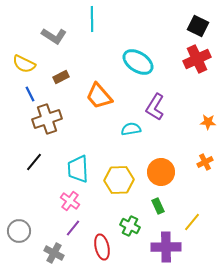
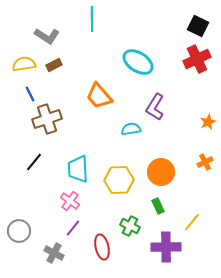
gray L-shape: moved 7 px left
yellow semicircle: rotated 145 degrees clockwise
brown rectangle: moved 7 px left, 12 px up
orange star: rotated 28 degrees counterclockwise
